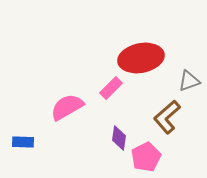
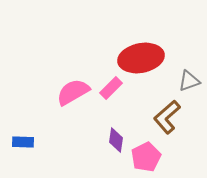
pink semicircle: moved 6 px right, 15 px up
purple diamond: moved 3 px left, 2 px down
